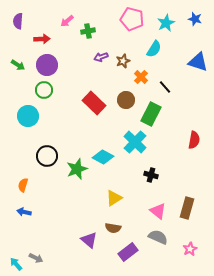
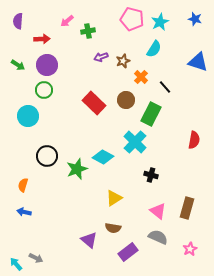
cyan star: moved 6 px left, 1 px up
